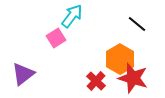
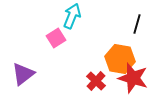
cyan arrow: rotated 15 degrees counterclockwise
black line: rotated 66 degrees clockwise
orange hexagon: rotated 20 degrees counterclockwise
